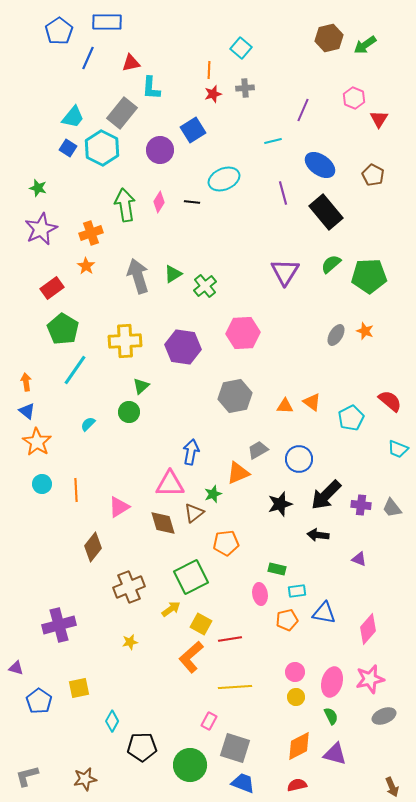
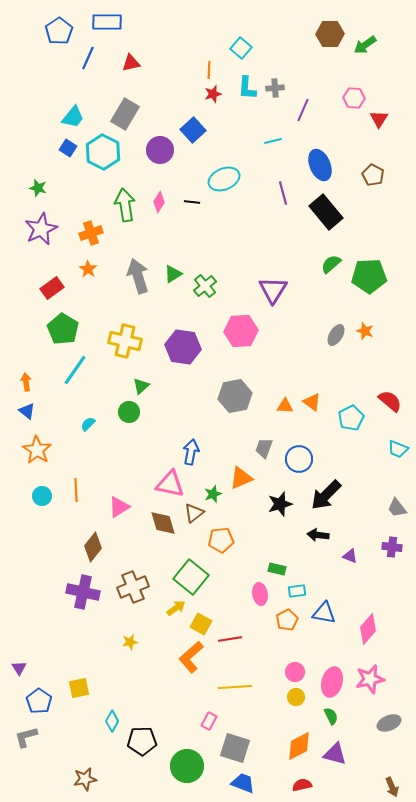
brown hexagon at (329, 38): moved 1 px right, 4 px up; rotated 12 degrees clockwise
cyan L-shape at (151, 88): moved 96 px right
gray cross at (245, 88): moved 30 px right
pink hexagon at (354, 98): rotated 20 degrees counterclockwise
gray rectangle at (122, 113): moved 3 px right, 1 px down; rotated 8 degrees counterclockwise
blue square at (193, 130): rotated 10 degrees counterclockwise
cyan hexagon at (102, 148): moved 1 px right, 4 px down
blue ellipse at (320, 165): rotated 32 degrees clockwise
orange star at (86, 266): moved 2 px right, 3 px down
purple triangle at (285, 272): moved 12 px left, 18 px down
pink hexagon at (243, 333): moved 2 px left, 2 px up
yellow cross at (125, 341): rotated 16 degrees clockwise
orange star at (37, 442): moved 8 px down
gray trapezoid at (258, 450): moved 6 px right, 2 px up; rotated 40 degrees counterclockwise
orange triangle at (238, 473): moved 3 px right, 5 px down
cyan circle at (42, 484): moved 12 px down
pink triangle at (170, 484): rotated 12 degrees clockwise
purple cross at (361, 505): moved 31 px right, 42 px down
gray trapezoid at (392, 508): moved 5 px right
orange pentagon at (226, 543): moved 5 px left, 3 px up
purple triangle at (359, 559): moved 9 px left, 3 px up
green square at (191, 577): rotated 24 degrees counterclockwise
brown cross at (129, 587): moved 4 px right
yellow arrow at (171, 609): moved 5 px right, 1 px up
orange pentagon at (287, 620): rotated 15 degrees counterclockwise
purple cross at (59, 625): moved 24 px right, 33 px up; rotated 28 degrees clockwise
purple triangle at (16, 668): moved 3 px right; rotated 42 degrees clockwise
gray ellipse at (384, 716): moved 5 px right, 7 px down
black pentagon at (142, 747): moved 6 px up
green circle at (190, 765): moved 3 px left, 1 px down
gray L-shape at (27, 776): moved 1 px left, 39 px up
red semicircle at (297, 785): moved 5 px right
